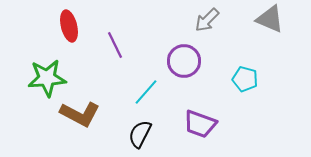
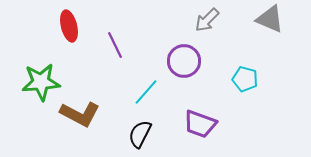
green star: moved 6 px left, 4 px down
